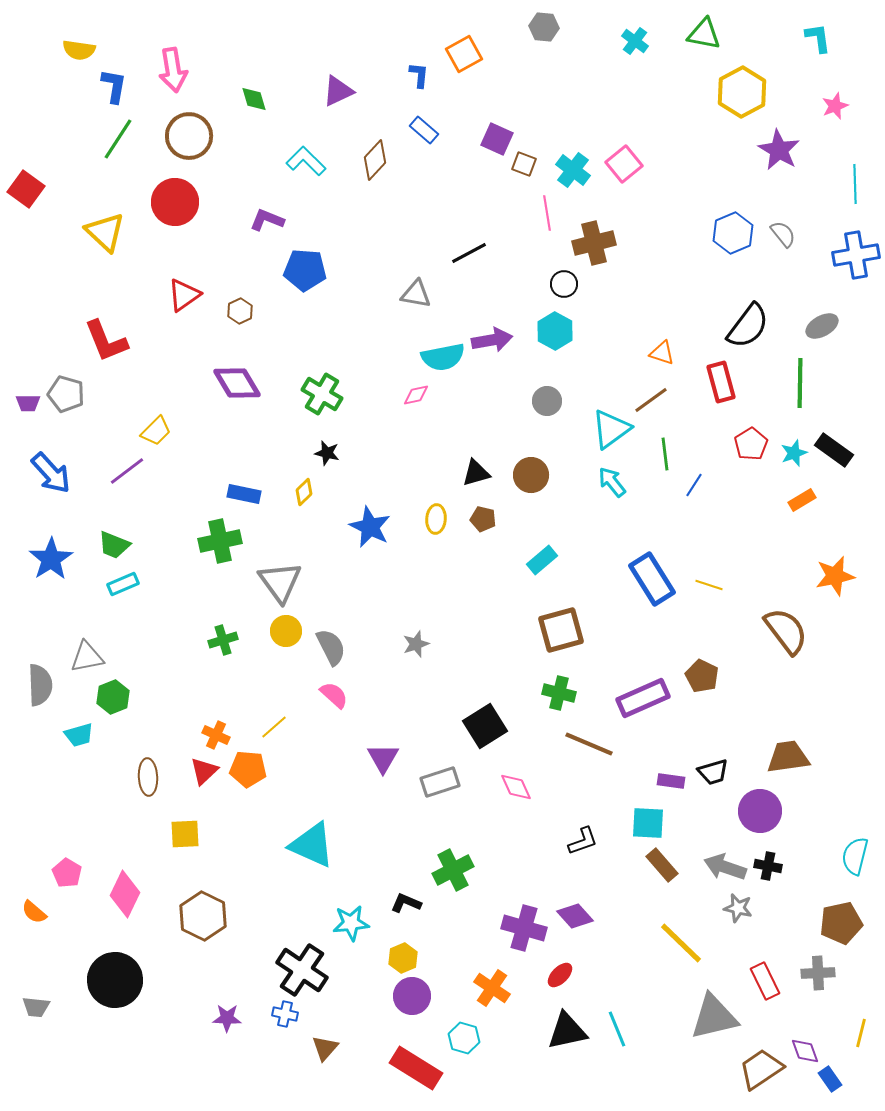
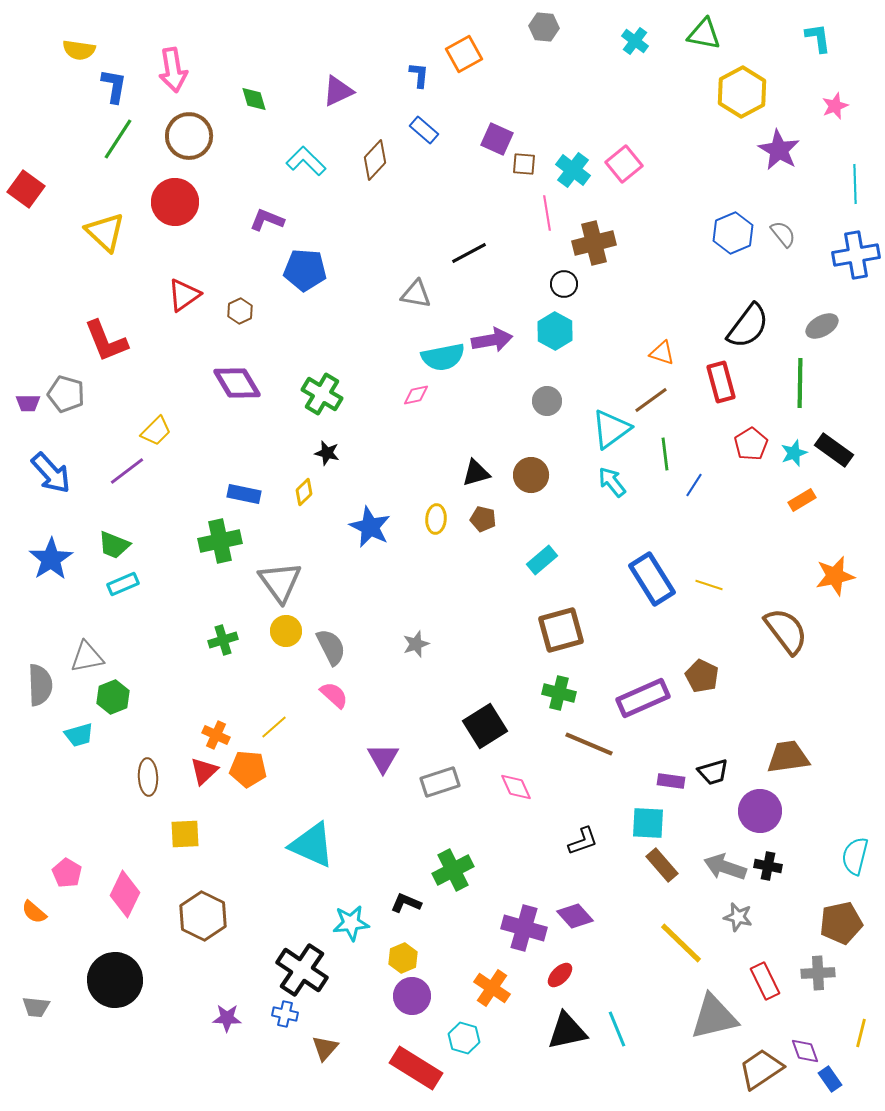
brown square at (524, 164): rotated 15 degrees counterclockwise
gray star at (738, 908): moved 9 px down
